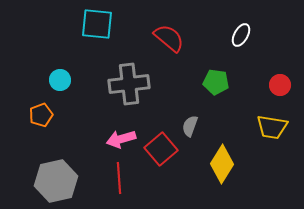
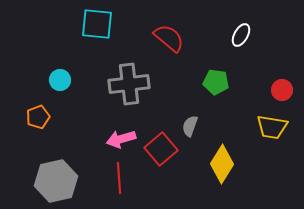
red circle: moved 2 px right, 5 px down
orange pentagon: moved 3 px left, 2 px down
